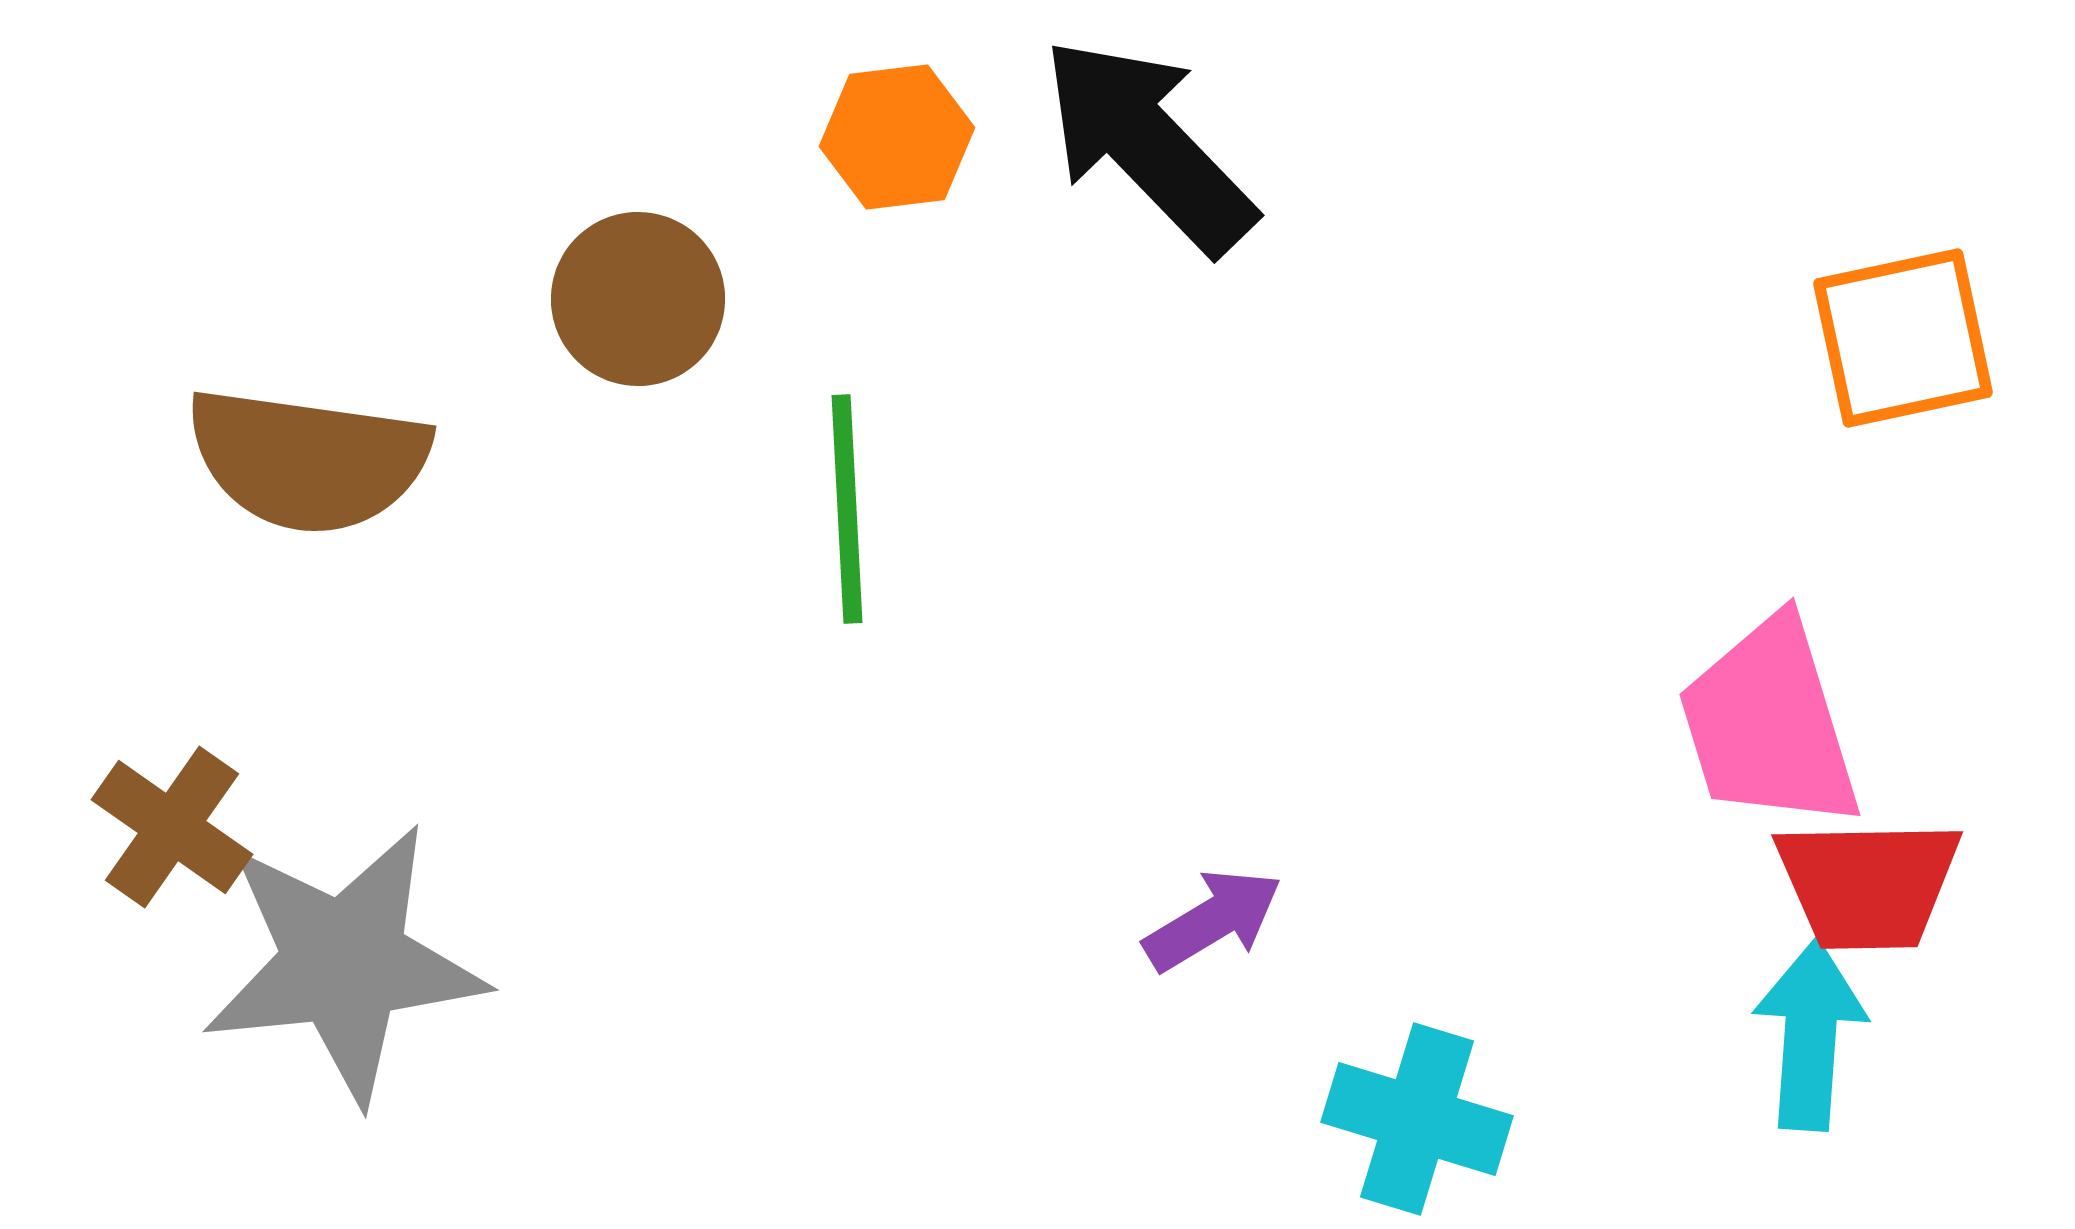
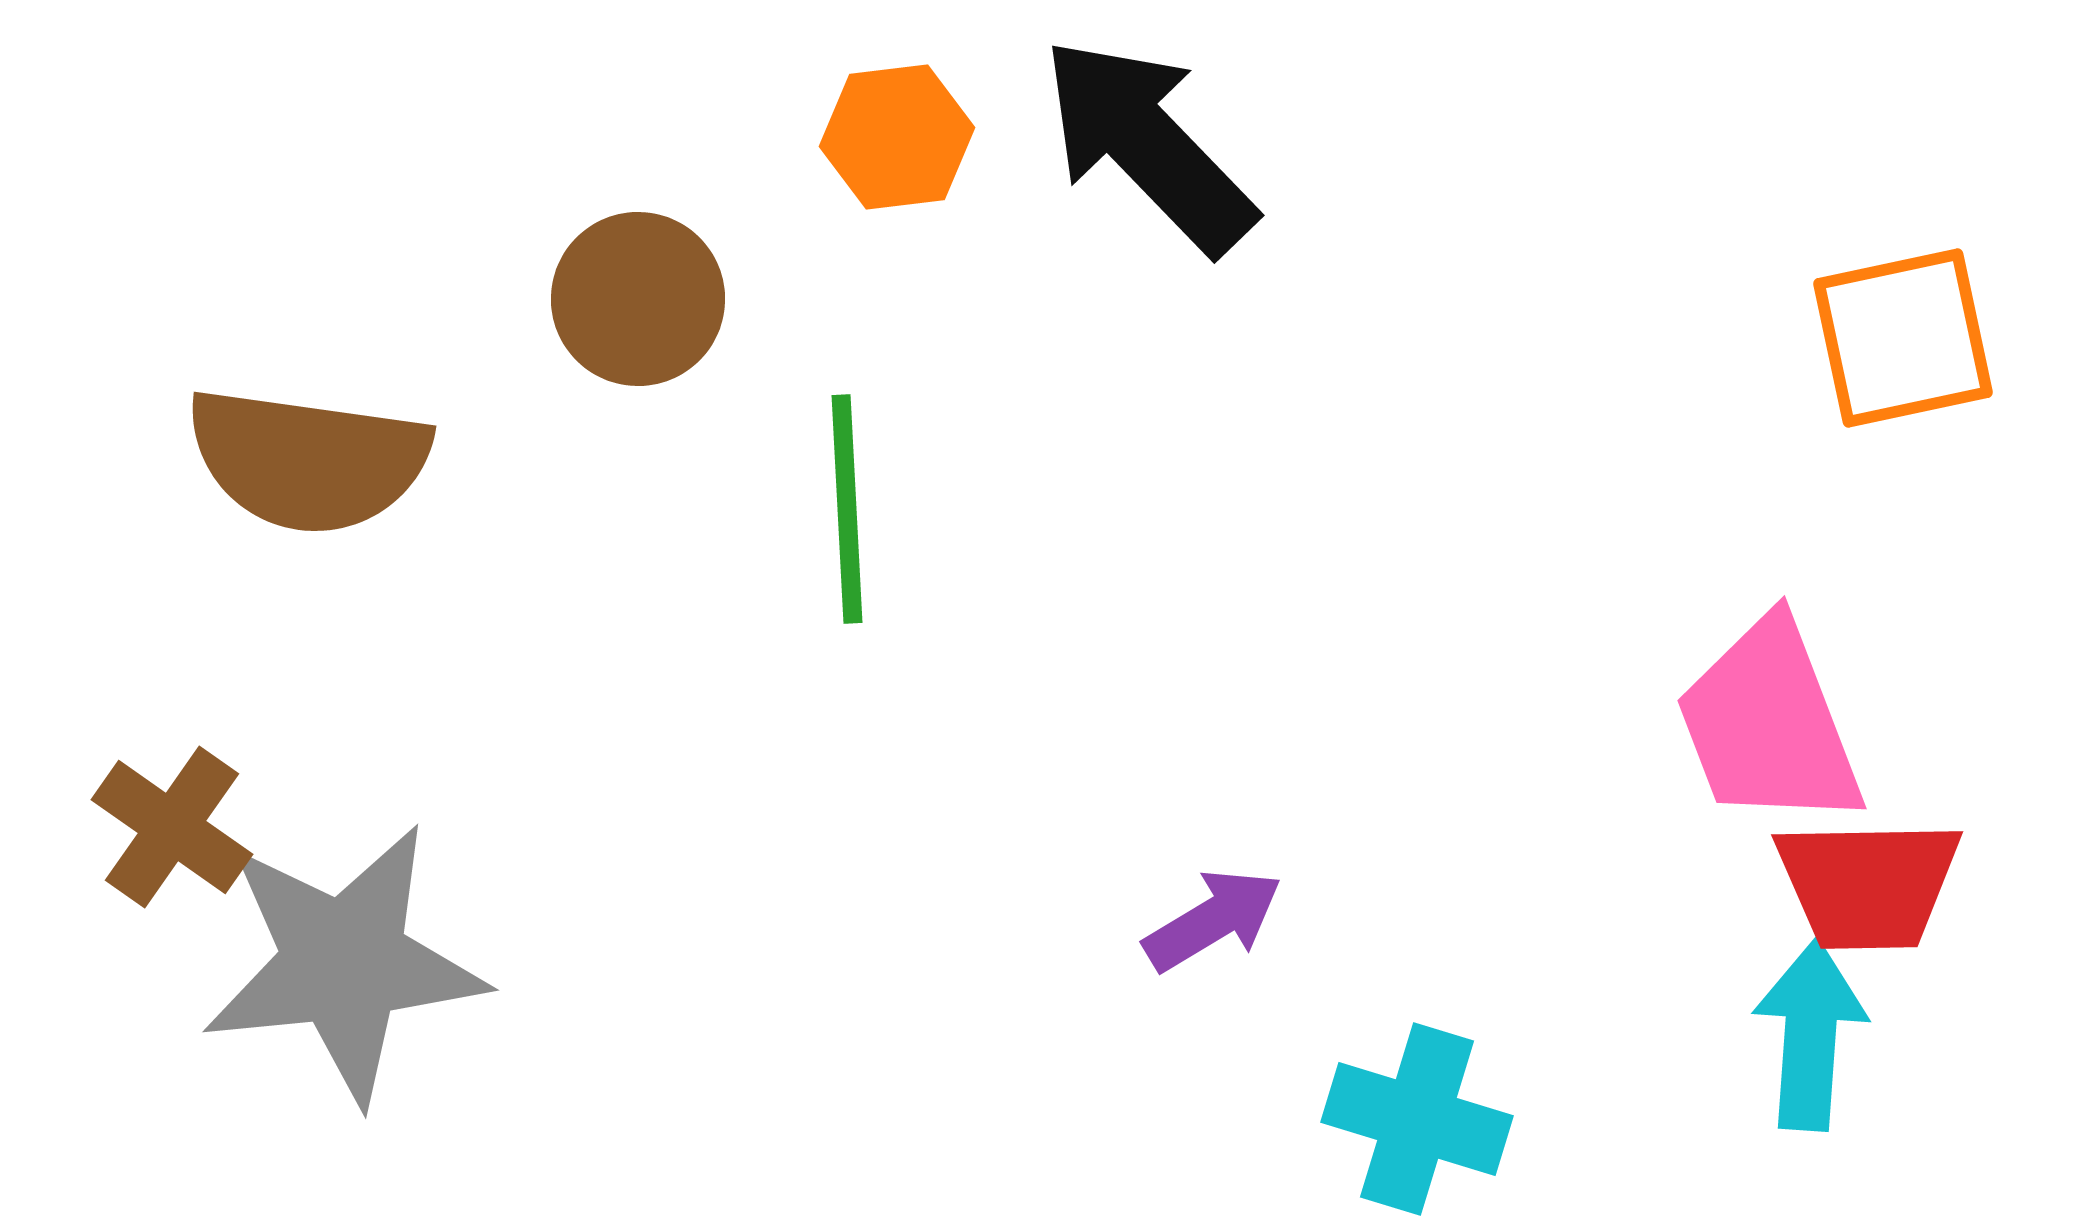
pink trapezoid: rotated 4 degrees counterclockwise
